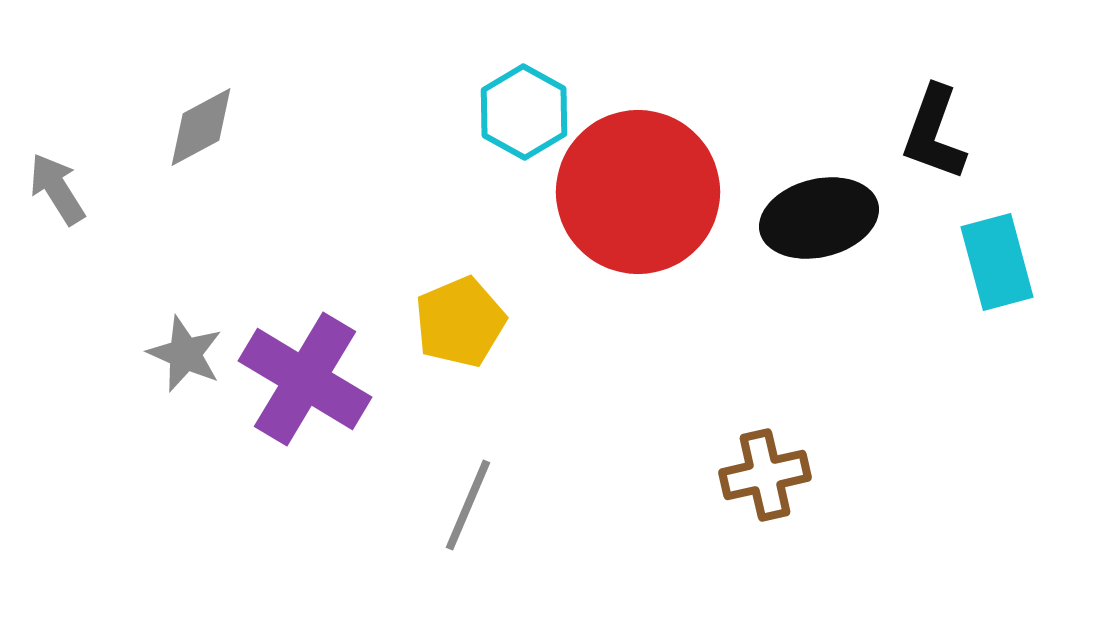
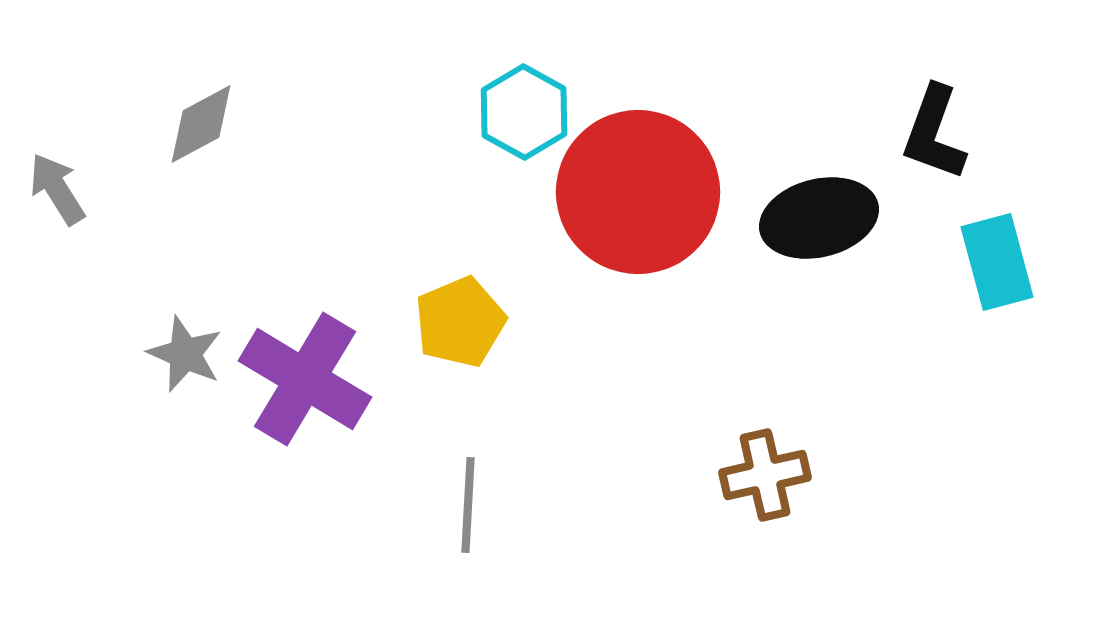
gray diamond: moved 3 px up
gray line: rotated 20 degrees counterclockwise
